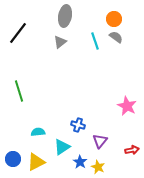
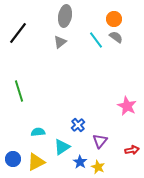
cyan line: moved 1 px right, 1 px up; rotated 18 degrees counterclockwise
blue cross: rotated 32 degrees clockwise
